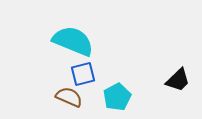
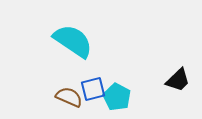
cyan semicircle: rotated 12 degrees clockwise
blue square: moved 10 px right, 15 px down
cyan pentagon: rotated 16 degrees counterclockwise
